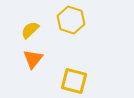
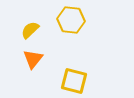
yellow hexagon: rotated 12 degrees counterclockwise
